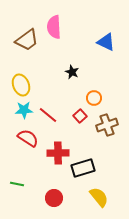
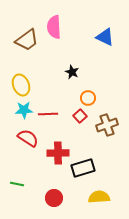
blue triangle: moved 1 px left, 5 px up
orange circle: moved 6 px left
red line: moved 1 px up; rotated 42 degrees counterclockwise
yellow semicircle: rotated 55 degrees counterclockwise
